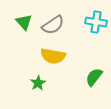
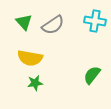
cyan cross: moved 1 px left, 1 px up
yellow semicircle: moved 23 px left, 2 px down
green semicircle: moved 2 px left, 2 px up
green star: moved 3 px left; rotated 21 degrees clockwise
